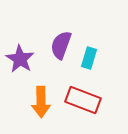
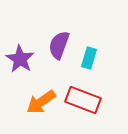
purple semicircle: moved 2 px left
orange arrow: rotated 56 degrees clockwise
